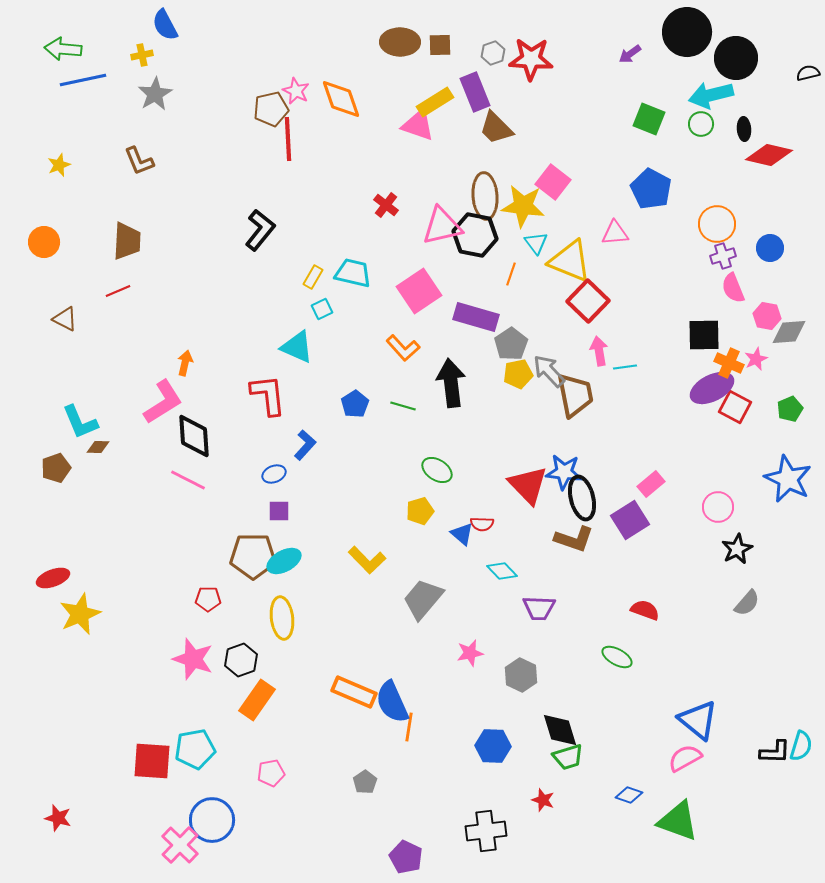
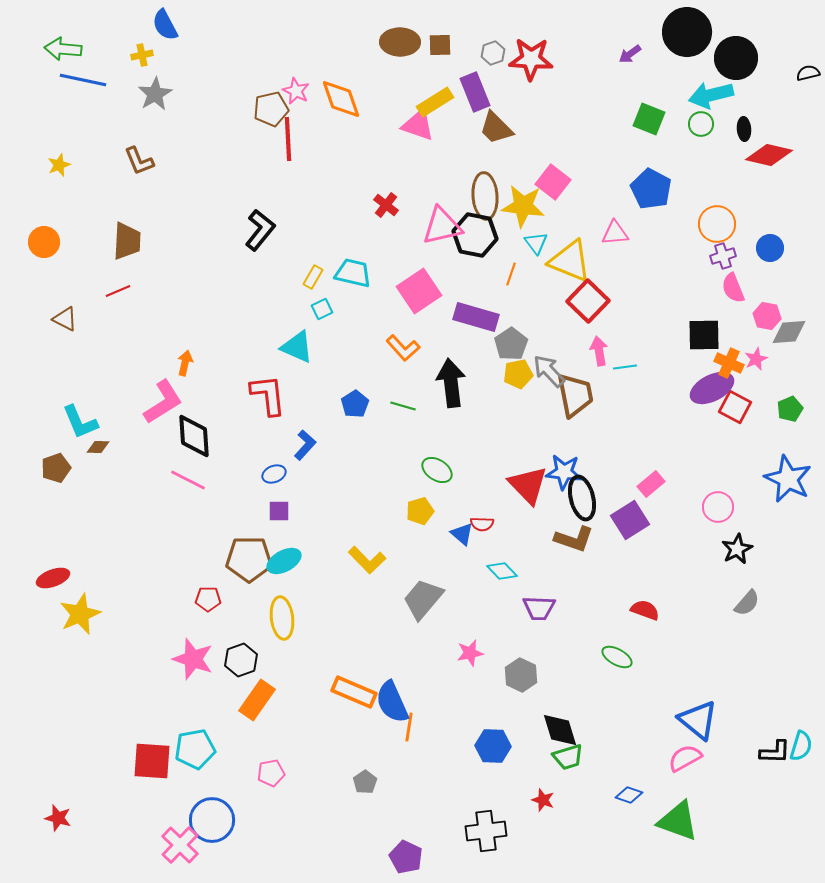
blue line at (83, 80): rotated 24 degrees clockwise
brown pentagon at (253, 556): moved 4 px left, 3 px down
